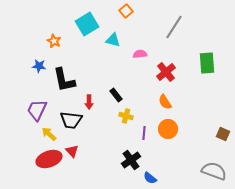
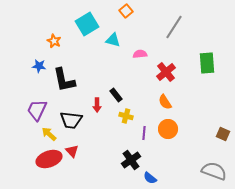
red arrow: moved 8 px right, 3 px down
